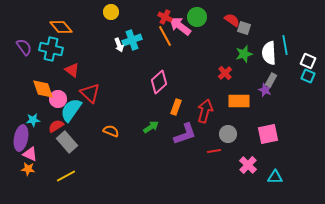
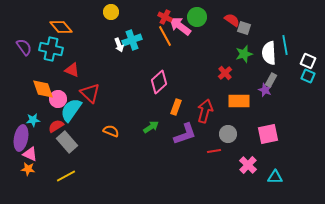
red triangle at (72, 70): rotated 14 degrees counterclockwise
